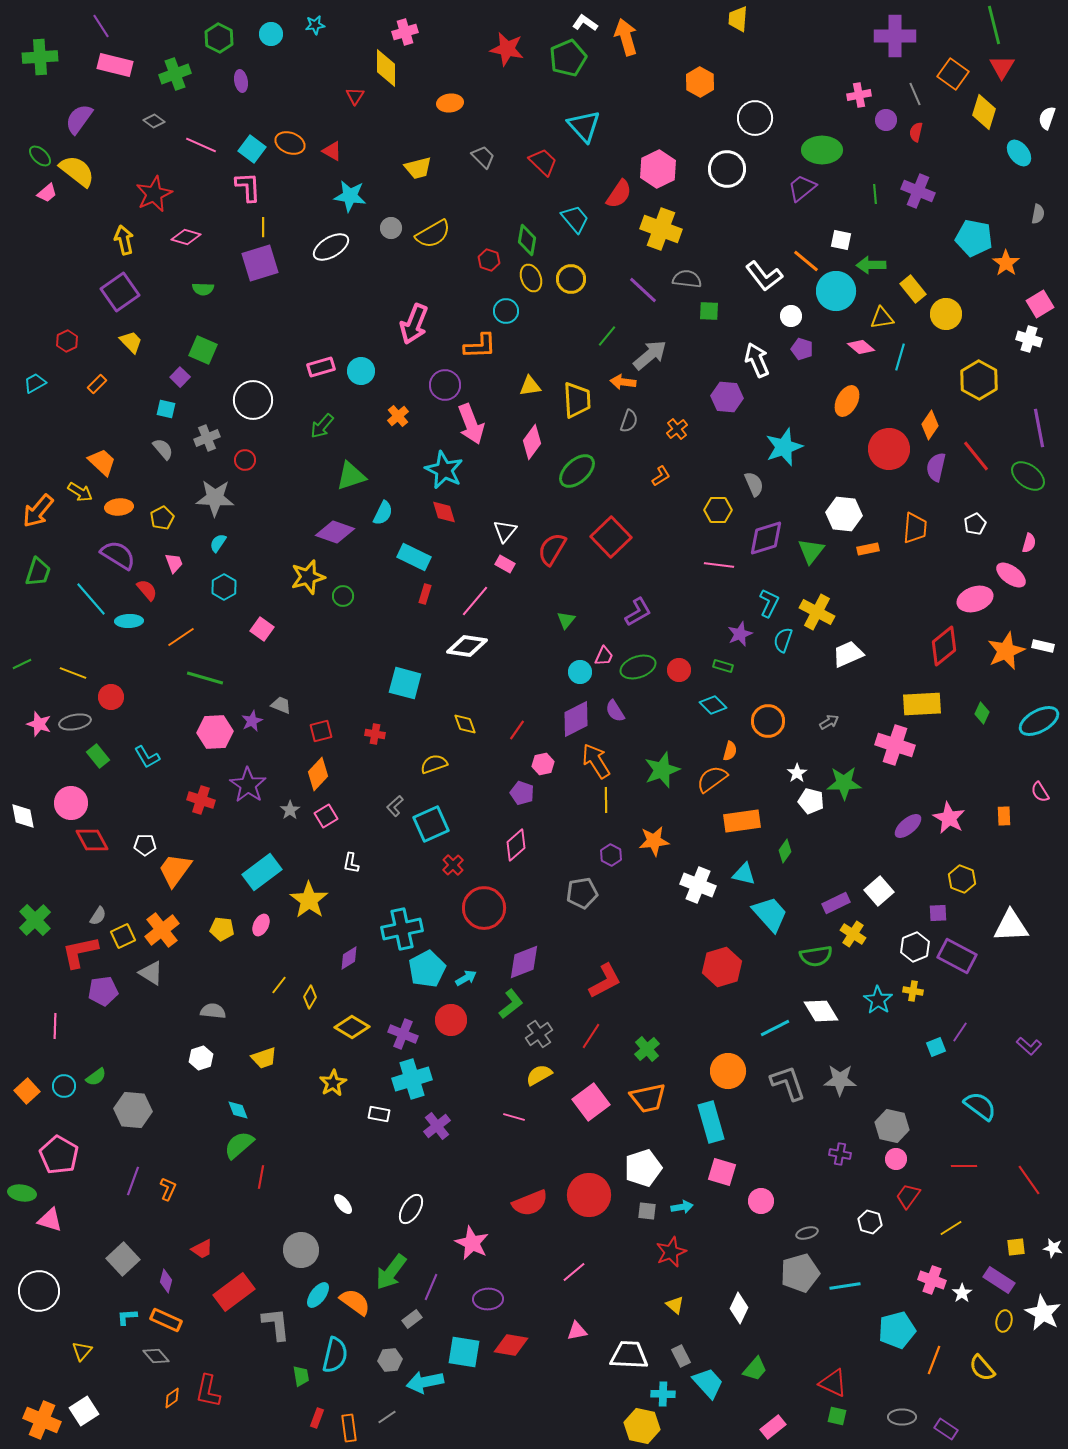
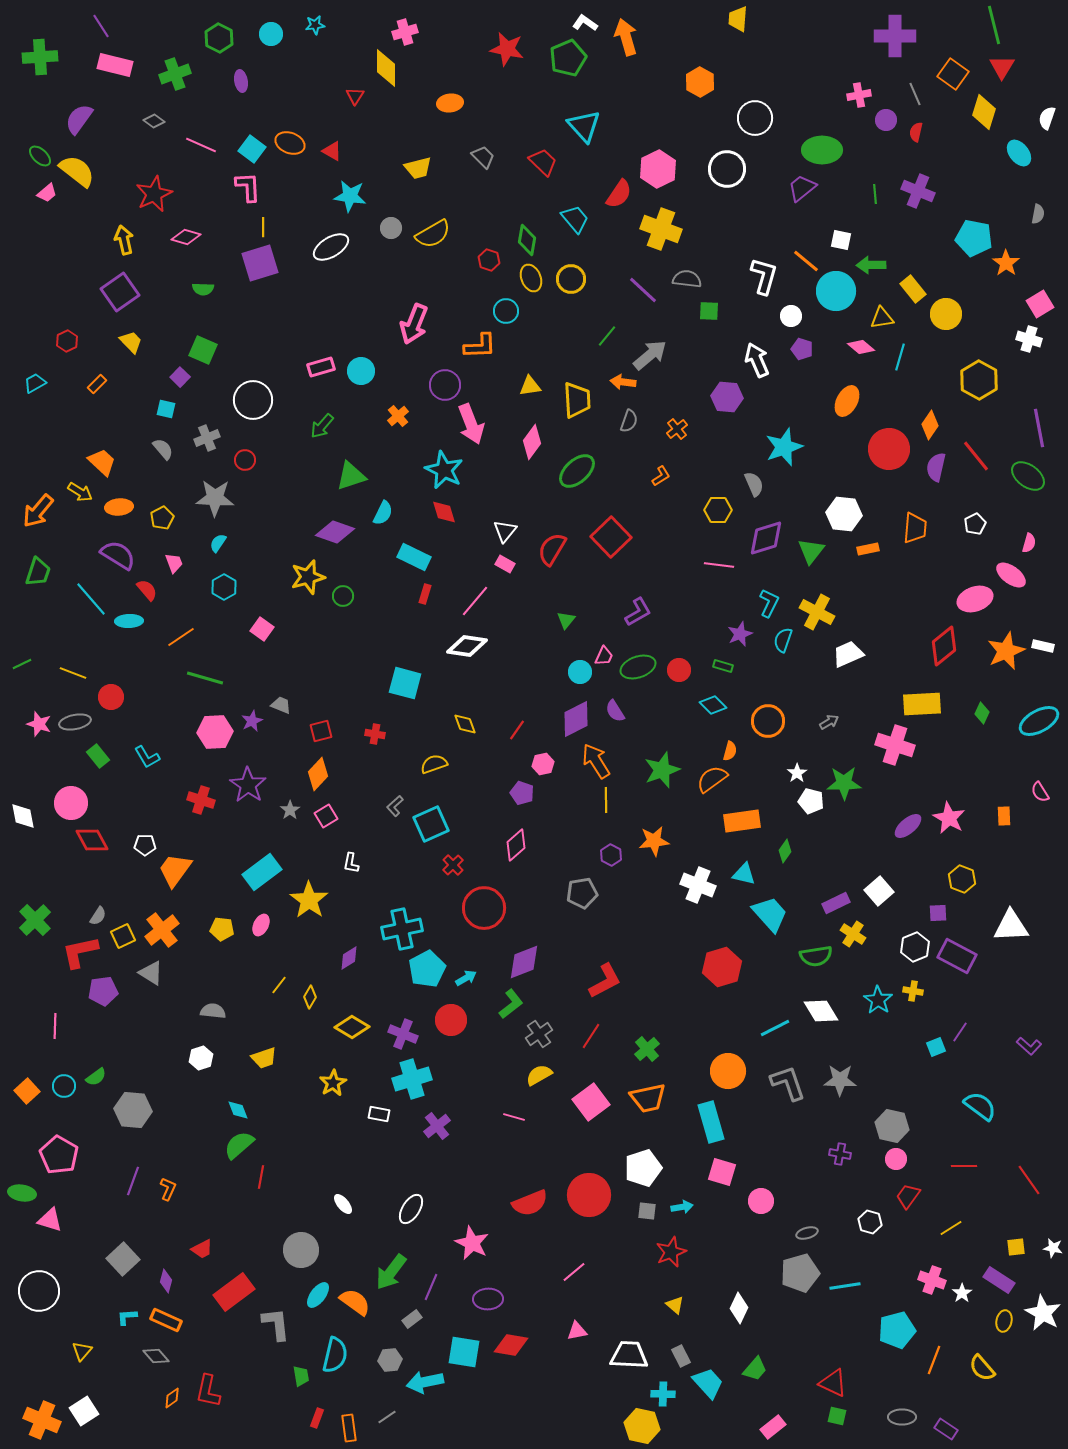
white L-shape at (764, 276): rotated 126 degrees counterclockwise
